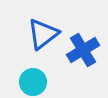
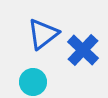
blue cross: rotated 16 degrees counterclockwise
